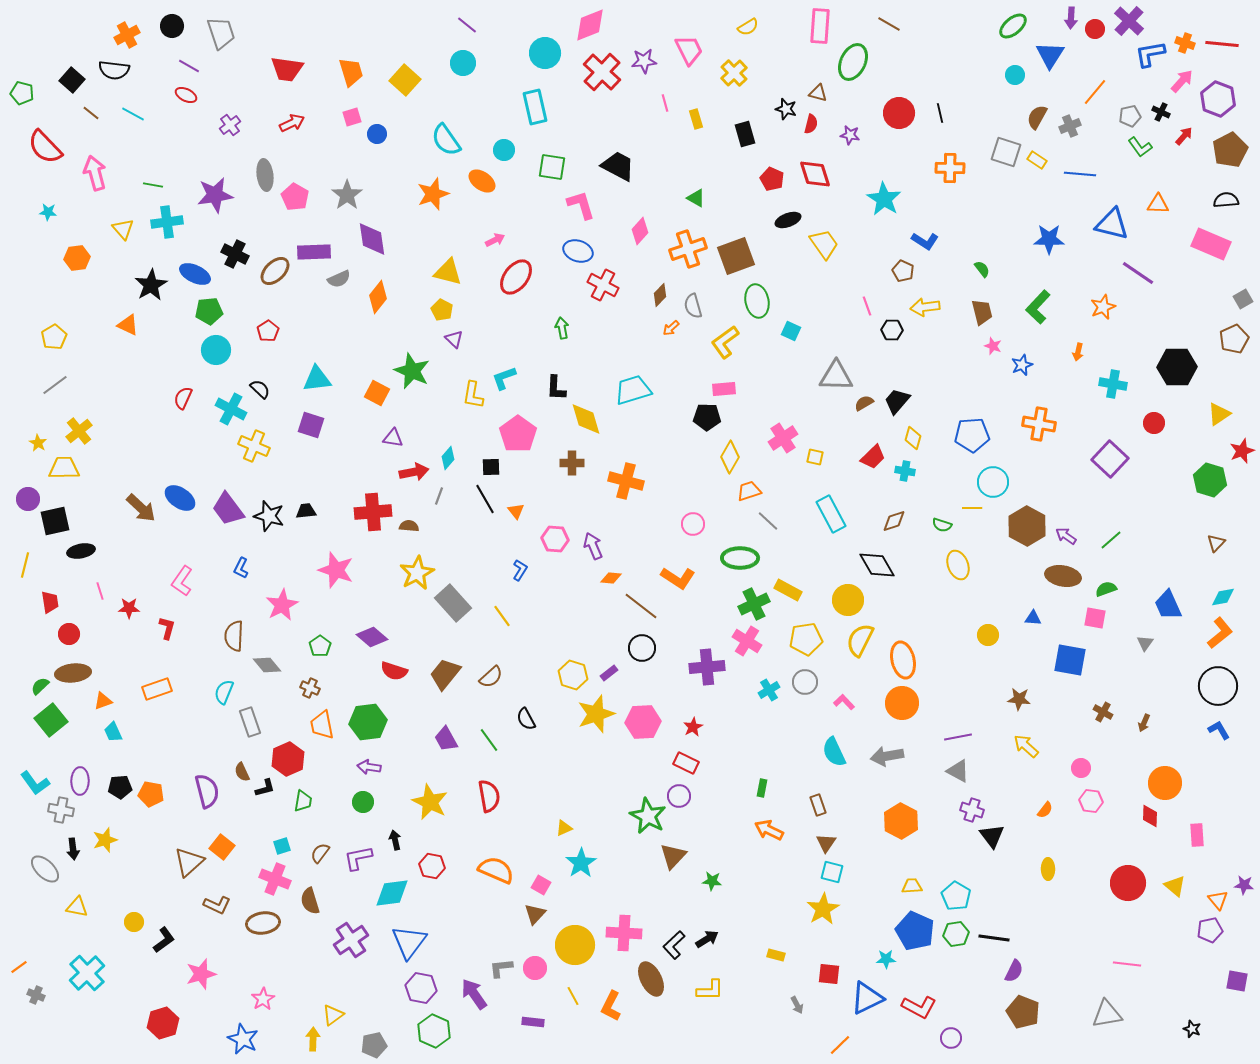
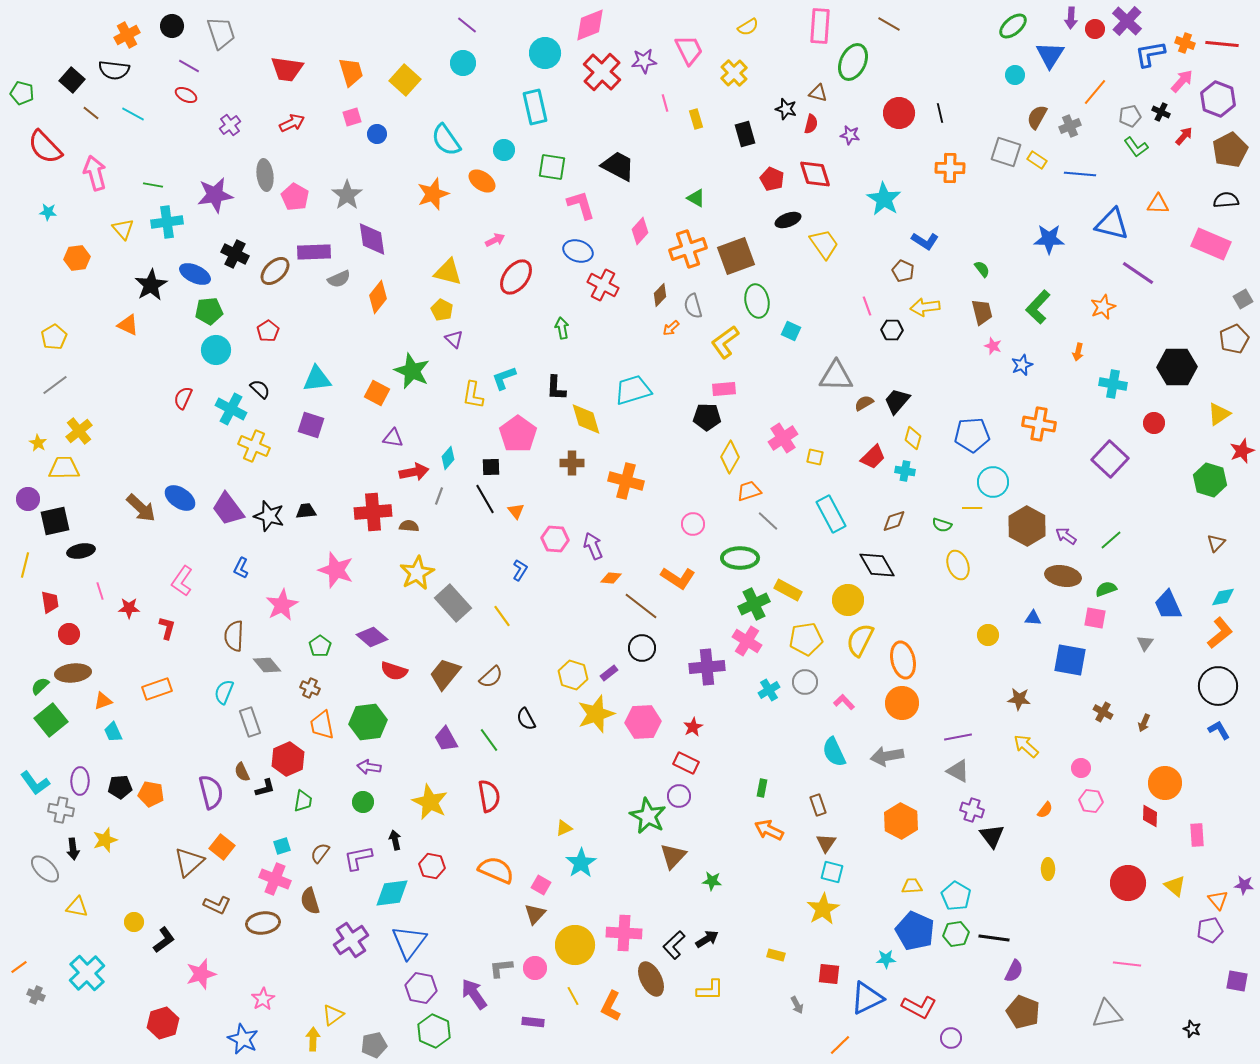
purple cross at (1129, 21): moved 2 px left
green L-shape at (1140, 147): moved 4 px left
purple semicircle at (207, 791): moved 4 px right, 1 px down
